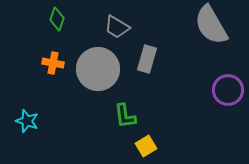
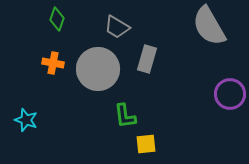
gray semicircle: moved 2 px left, 1 px down
purple circle: moved 2 px right, 4 px down
cyan star: moved 1 px left, 1 px up
yellow square: moved 2 px up; rotated 25 degrees clockwise
